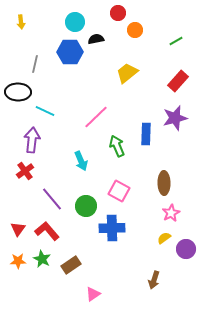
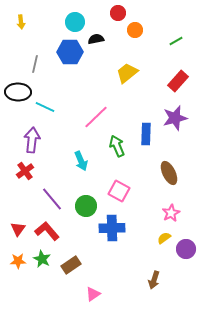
cyan line: moved 4 px up
brown ellipse: moved 5 px right, 10 px up; rotated 25 degrees counterclockwise
